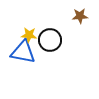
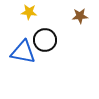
yellow star: moved 23 px up
black circle: moved 5 px left
